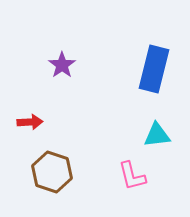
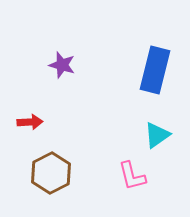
purple star: rotated 20 degrees counterclockwise
blue rectangle: moved 1 px right, 1 px down
cyan triangle: rotated 28 degrees counterclockwise
brown hexagon: moved 1 px left, 1 px down; rotated 15 degrees clockwise
